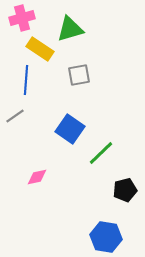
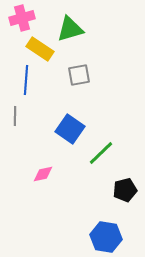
gray line: rotated 54 degrees counterclockwise
pink diamond: moved 6 px right, 3 px up
